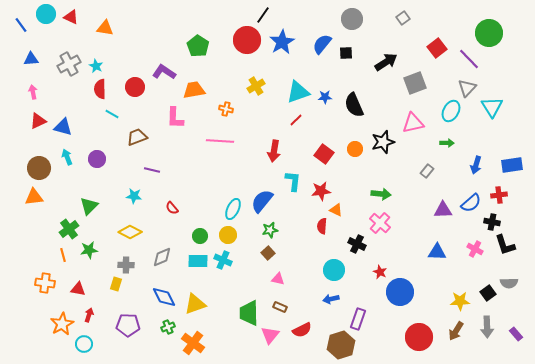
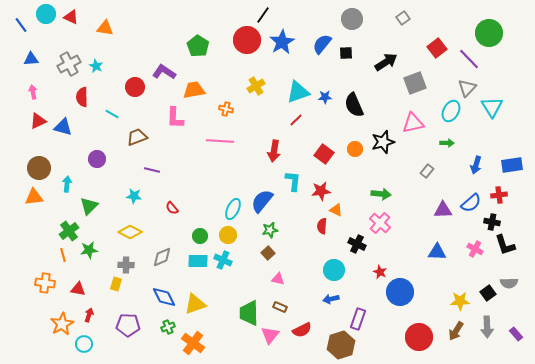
red semicircle at (100, 89): moved 18 px left, 8 px down
cyan arrow at (67, 157): moved 27 px down; rotated 28 degrees clockwise
green cross at (69, 229): moved 2 px down
